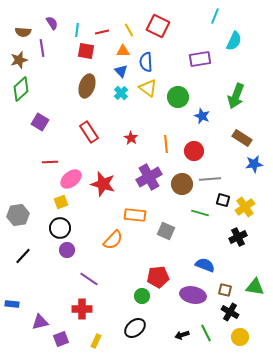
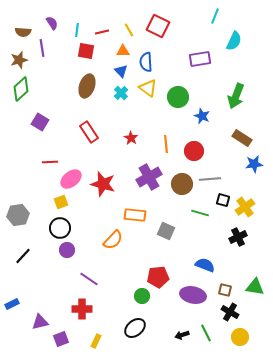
blue rectangle at (12, 304): rotated 32 degrees counterclockwise
